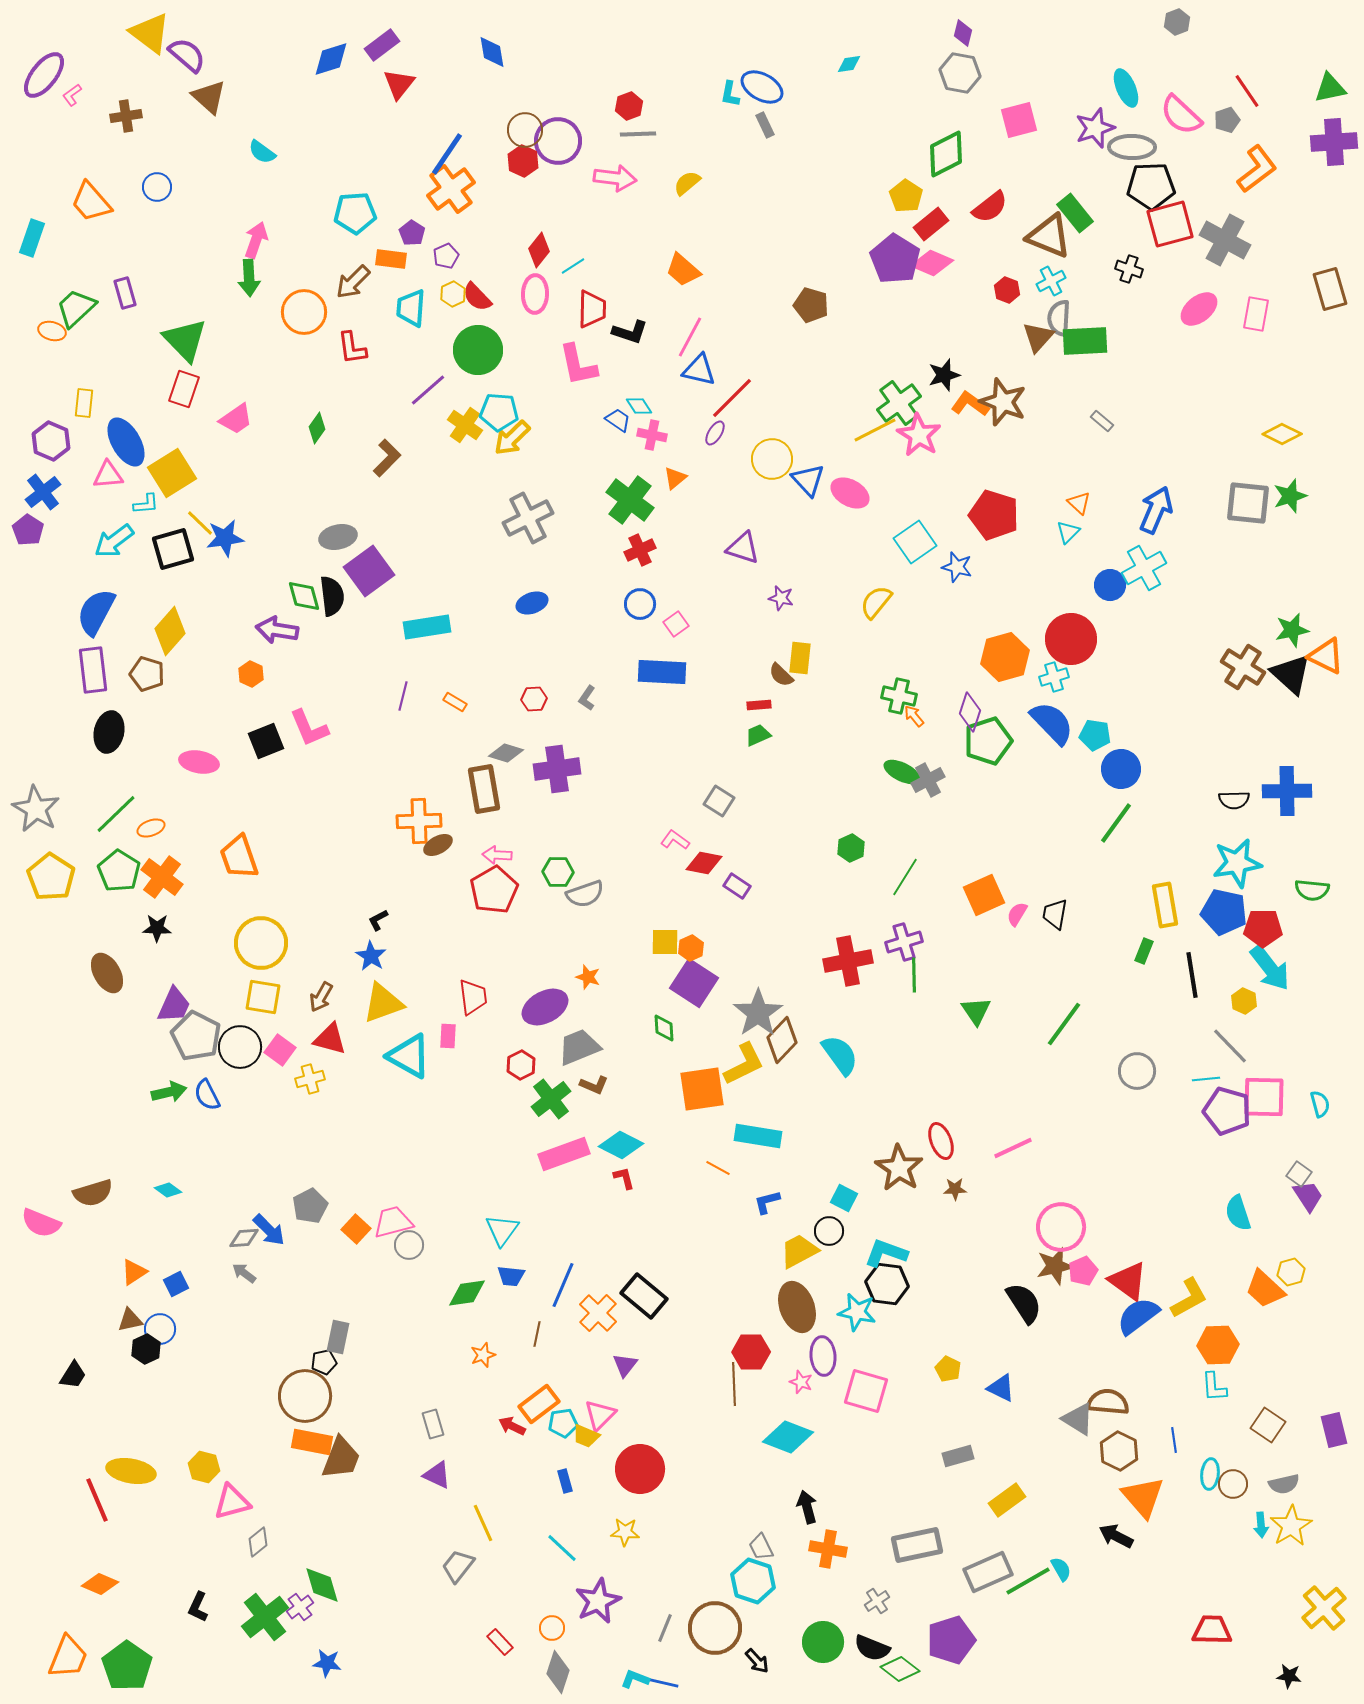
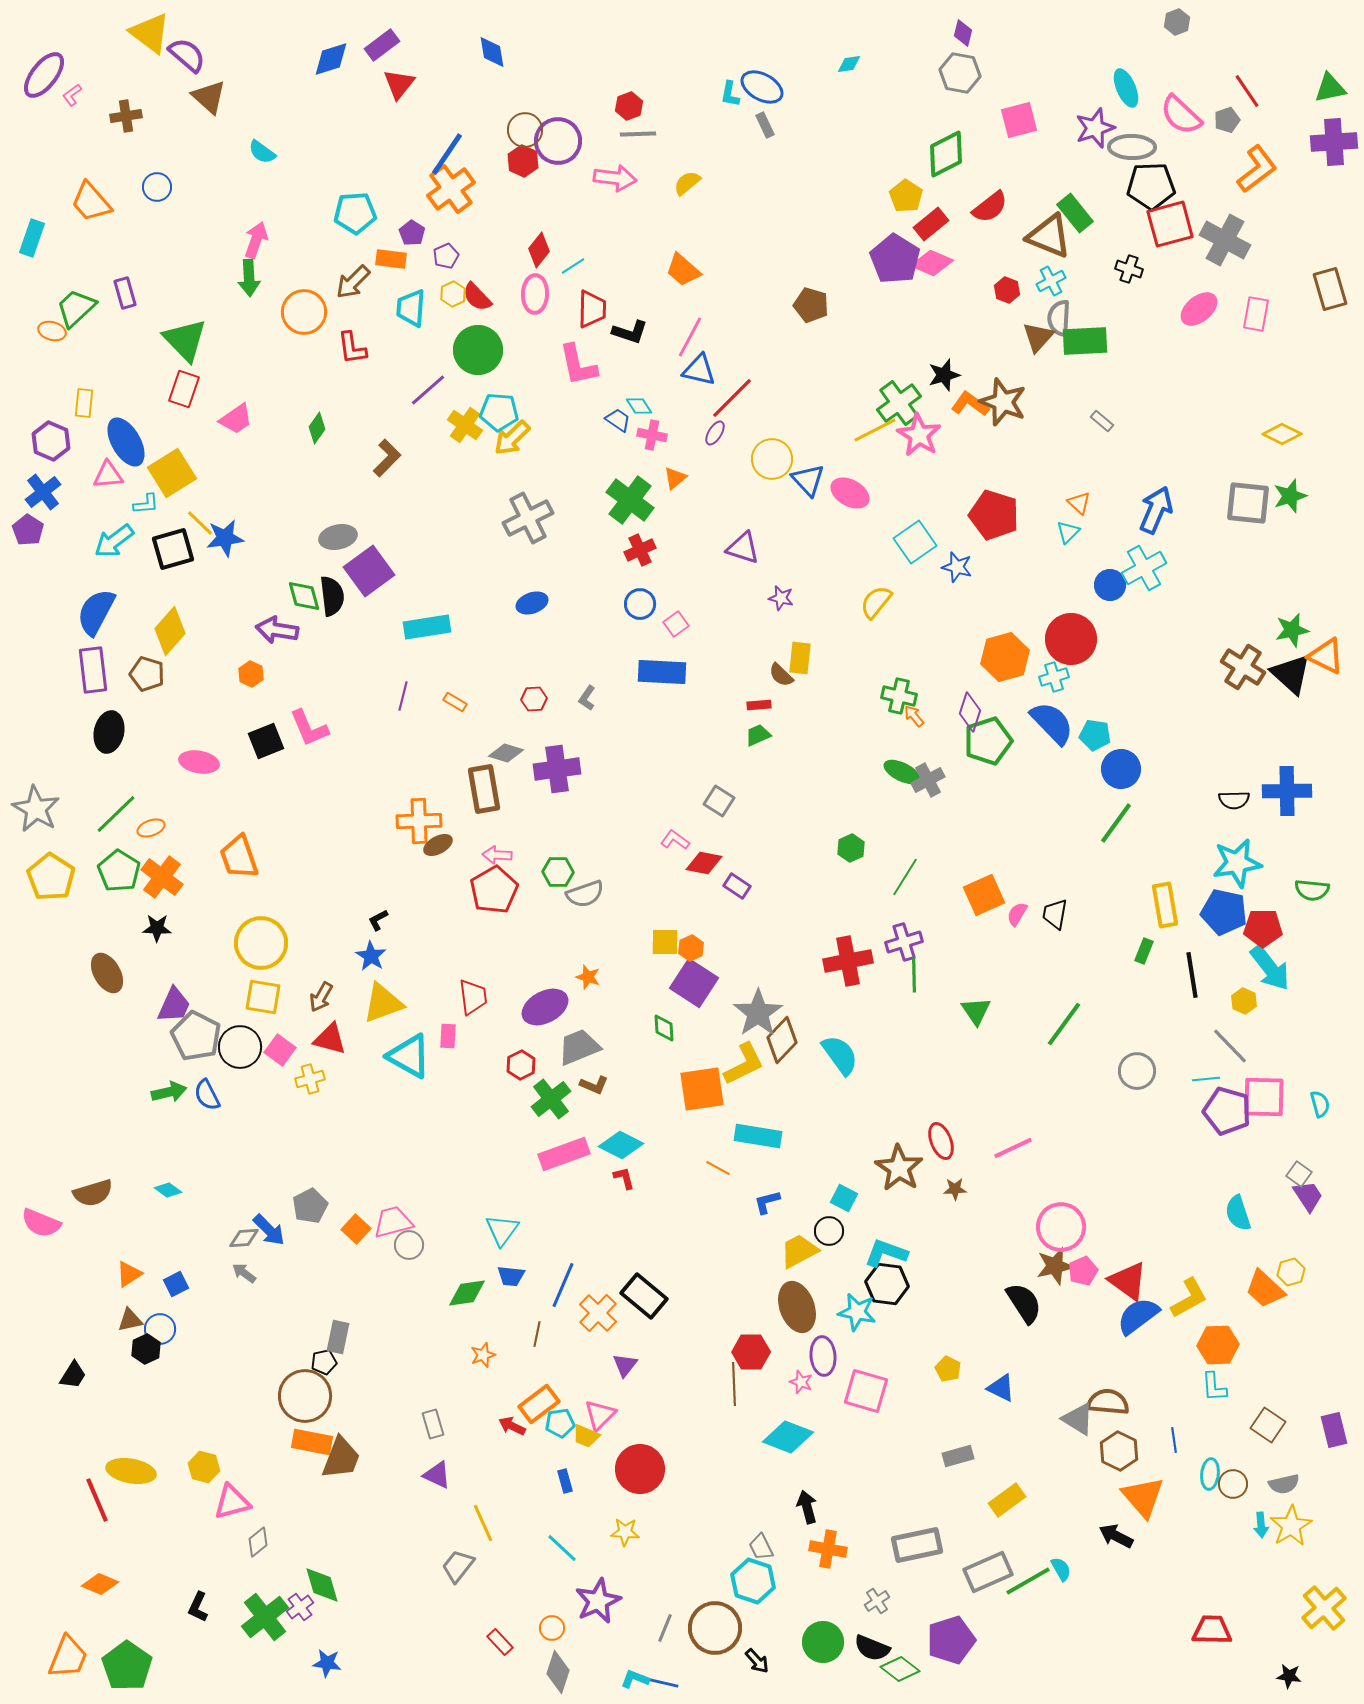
orange triangle at (134, 1272): moved 5 px left, 2 px down
cyan pentagon at (563, 1423): moved 3 px left
